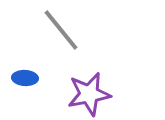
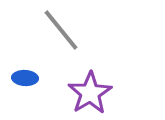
purple star: moved 1 px right, 1 px up; rotated 21 degrees counterclockwise
